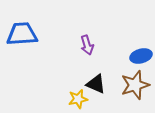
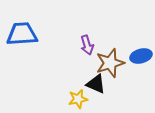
brown star: moved 25 px left, 22 px up
